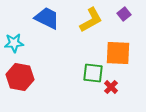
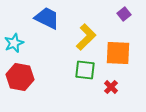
yellow L-shape: moved 5 px left, 17 px down; rotated 16 degrees counterclockwise
cyan star: rotated 18 degrees counterclockwise
green square: moved 8 px left, 3 px up
